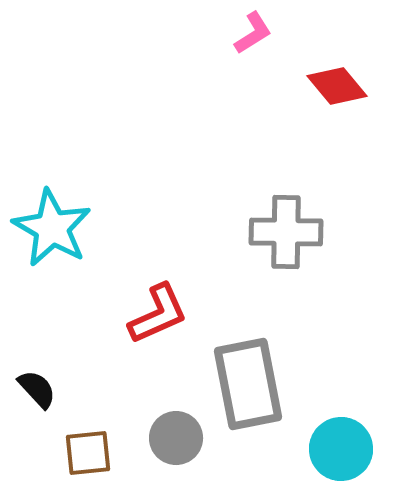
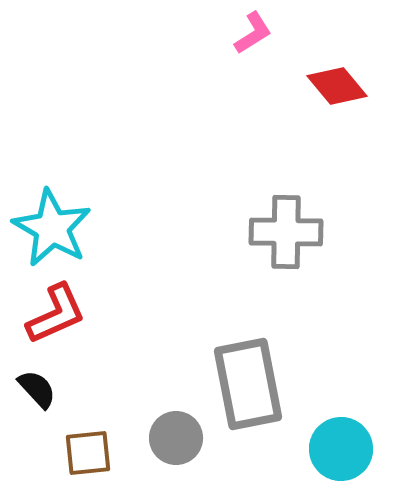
red L-shape: moved 102 px left
